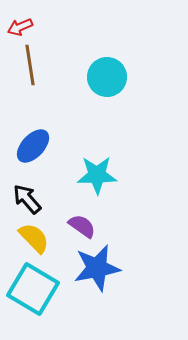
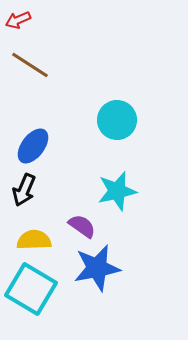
red arrow: moved 2 px left, 7 px up
brown line: rotated 48 degrees counterclockwise
cyan circle: moved 10 px right, 43 px down
blue ellipse: rotated 6 degrees counterclockwise
cyan star: moved 20 px right, 16 px down; rotated 12 degrees counterclockwise
black arrow: moved 3 px left, 9 px up; rotated 116 degrees counterclockwise
yellow semicircle: moved 2 px down; rotated 48 degrees counterclockwise
cyan square: moved 2 px left
